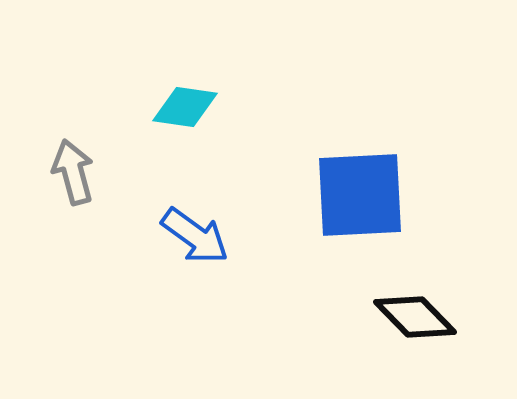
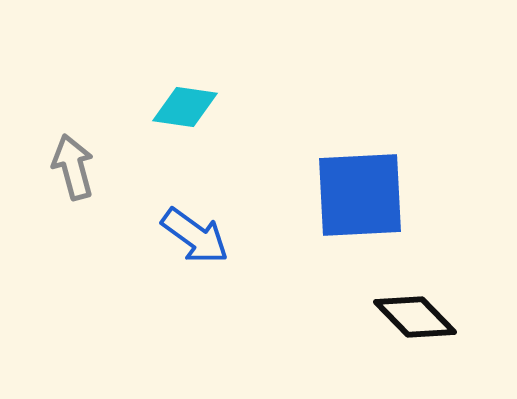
gray arrow: moved 5 px up
